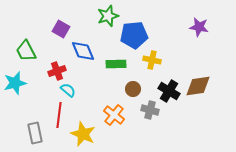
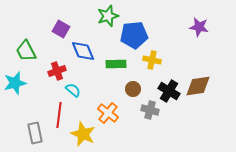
cyan semicircle: moved 5 px right
orange cross: moved 6 px left, 2 px up
